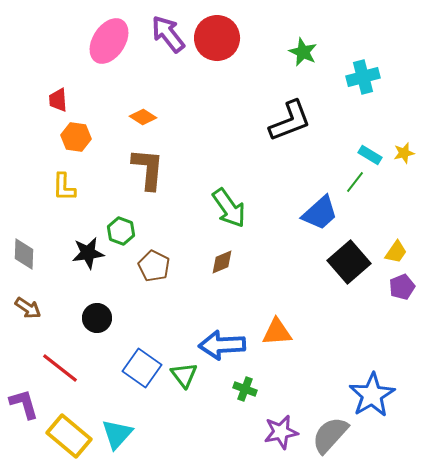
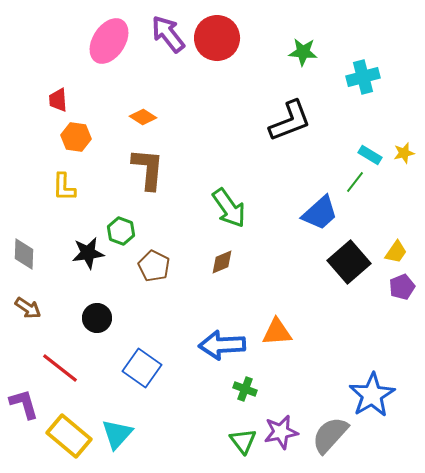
green star: rotated 20 degrees counterclockwise
green triangle: moved 59 px right, 66 px down
